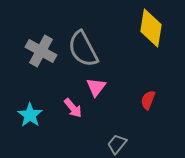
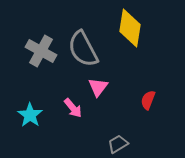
yellow diamond: moved 21 px left
pink triangle: moved 2 px right
gray trapezoid: moved 1 px right; rotated 20 degrees clockwise
